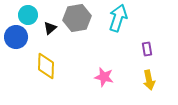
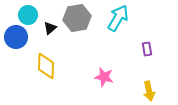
cyan arrow: rotated 12 degrees clockwise
yellow arrow: moved 11 px down
